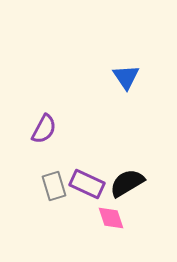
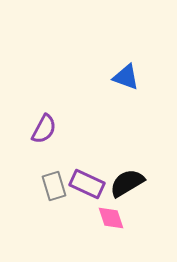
blue triangle: rotated 36 degrees counterclockwise
